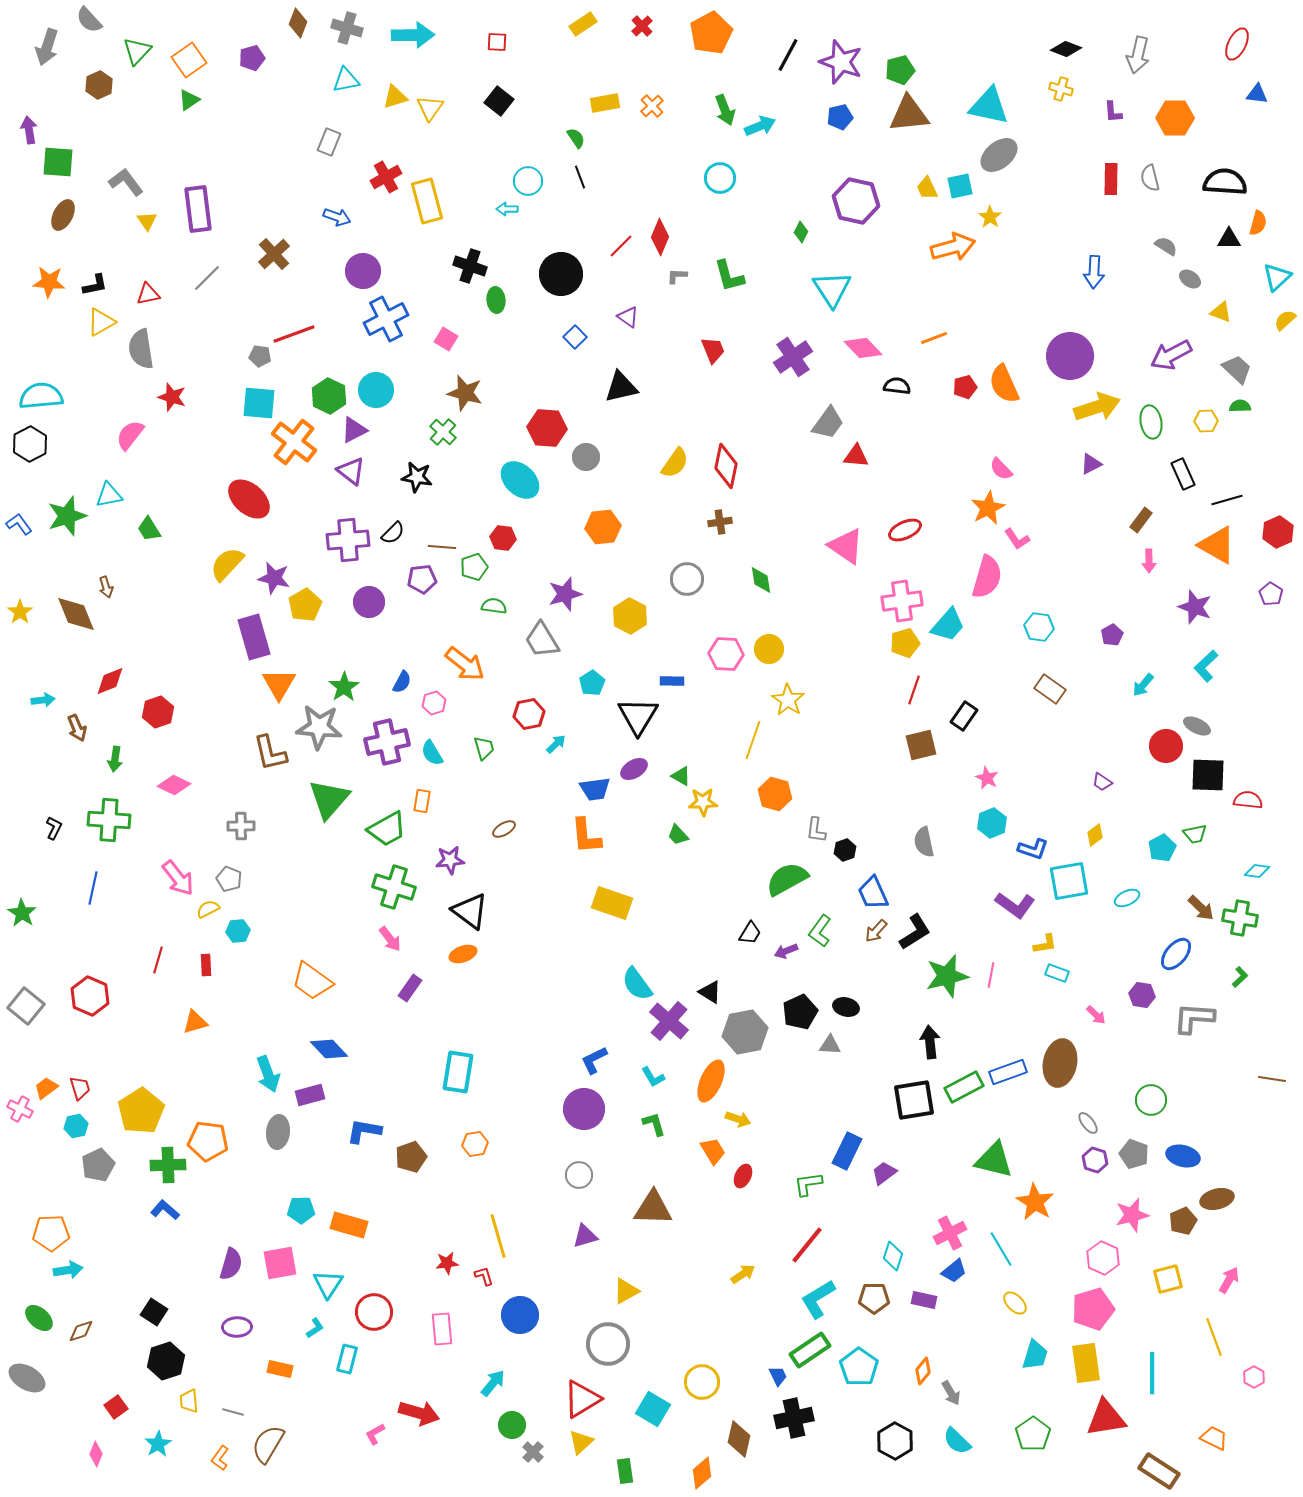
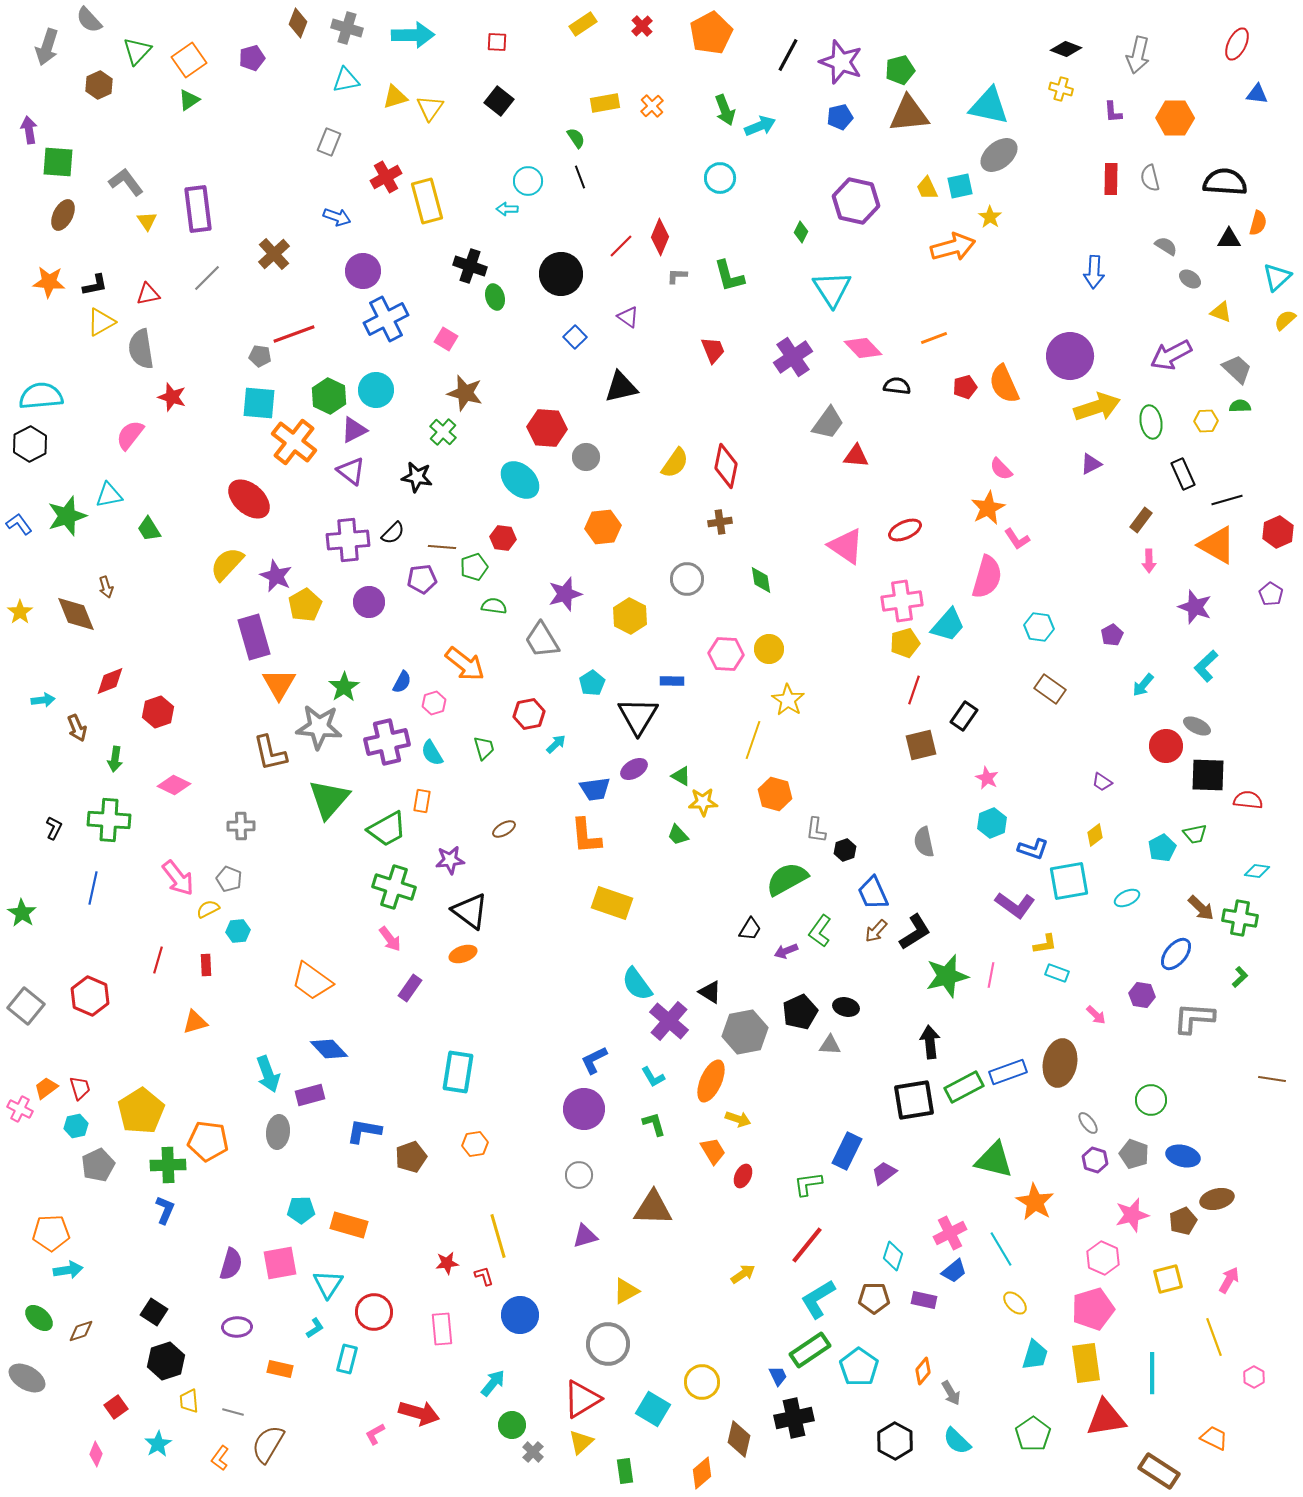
green ellipse at (496, 300): moved 1 px left, 3 px up; rotated 10 degrees counterclockwise
purple star at (274, 578): moved 2 px right, 2 px up; rotated 12 degrees clockwise
black trapezoid at (750, 933): moved 4 px up
blue L-shape at (165, 1210): rotated 72 degrees clockwise
